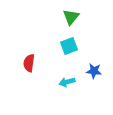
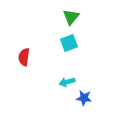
cyan square: moved 3 px up
red semicircle: moved 5 px left, 6 px up
blue star: moved 10 px left, 27 px down
